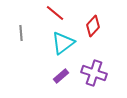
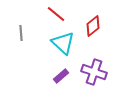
red line: moved 1 px right, 1 px down
red diamond: rotated 10 degrees clockwise
cyan triangle: rotated 40 degrees counterclockwise
purple cross: moved 1 px up
